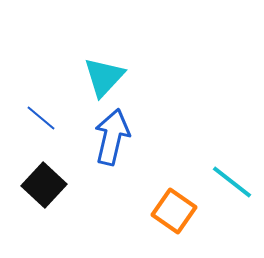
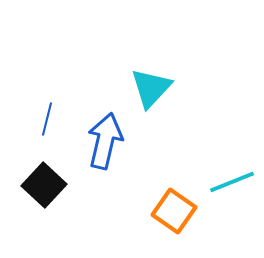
cyan triangle: moved 47 px right, 11 px down
blue line: moved 6 px right, 1 px down; rotated 64 degrees clockwise
blue arrow: moved 7 px left, 4 px down
cyan line: rotated 60 degrees counterclockwise
